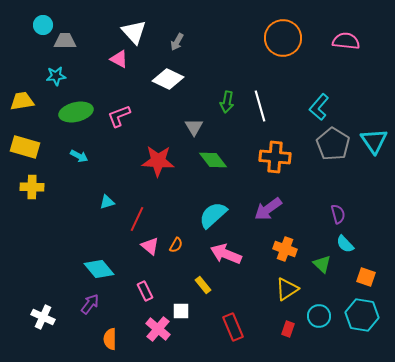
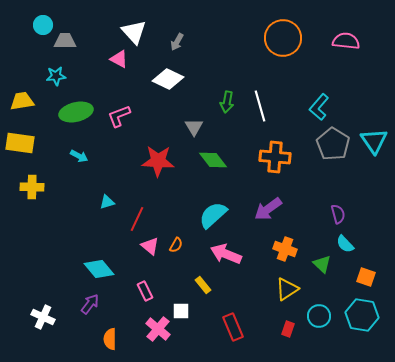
yellow rectangle at (25, 147): moved 5 px left, 4 px up; rotated 8 degrees counterclockwise
